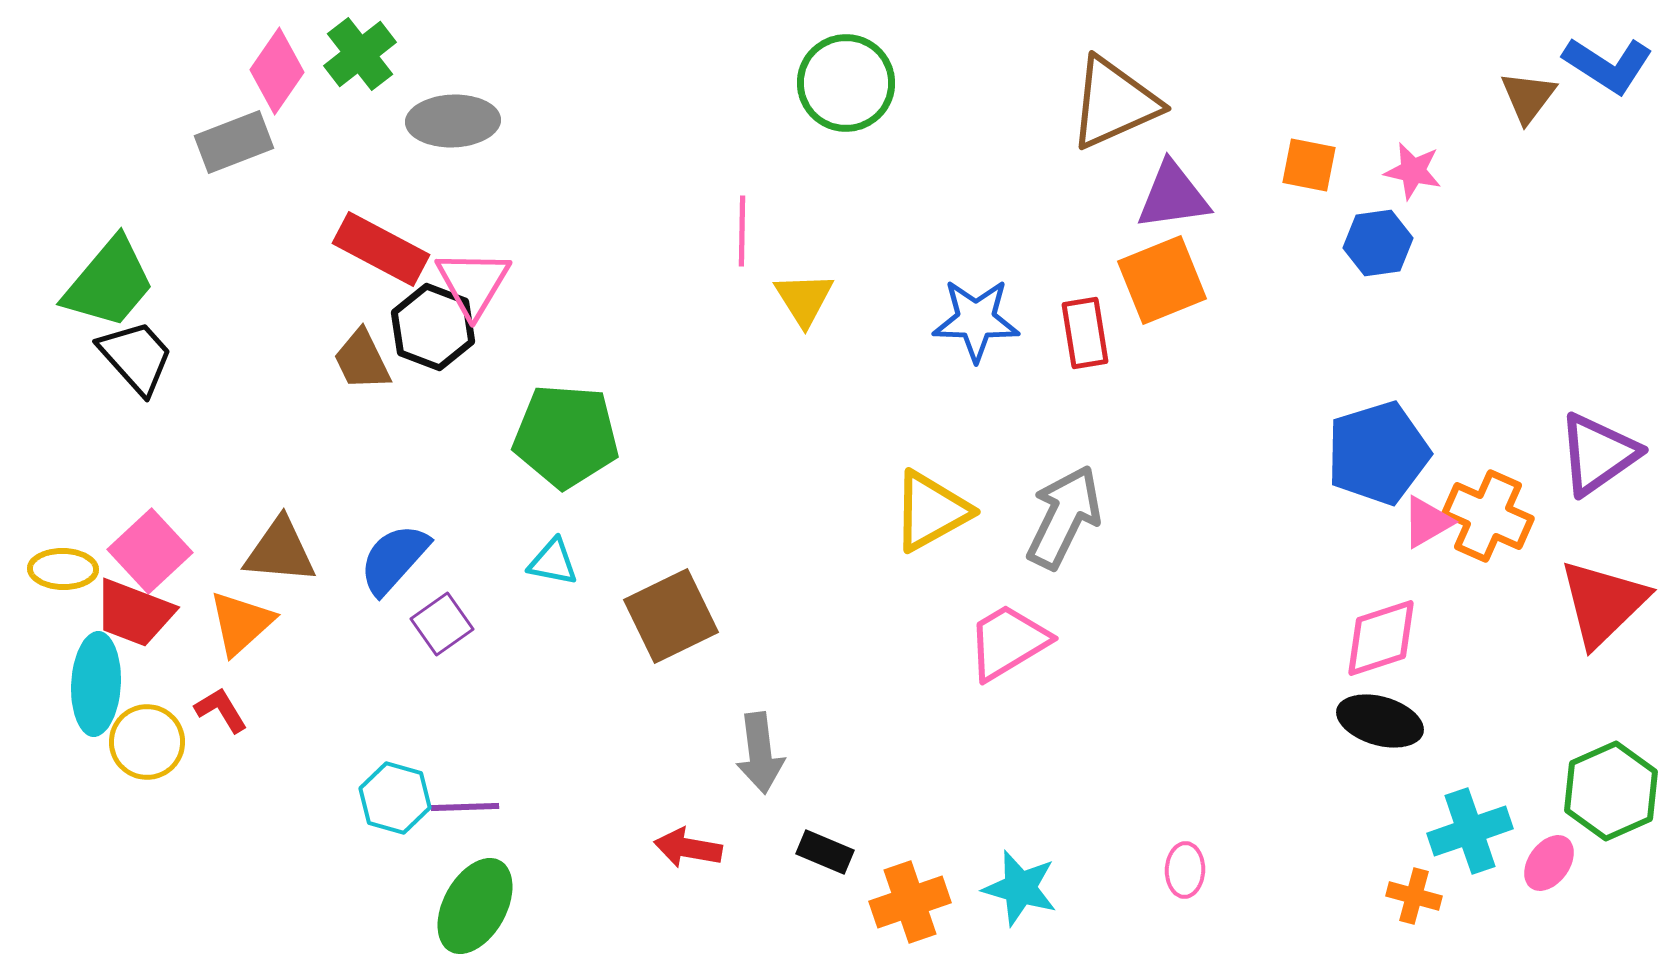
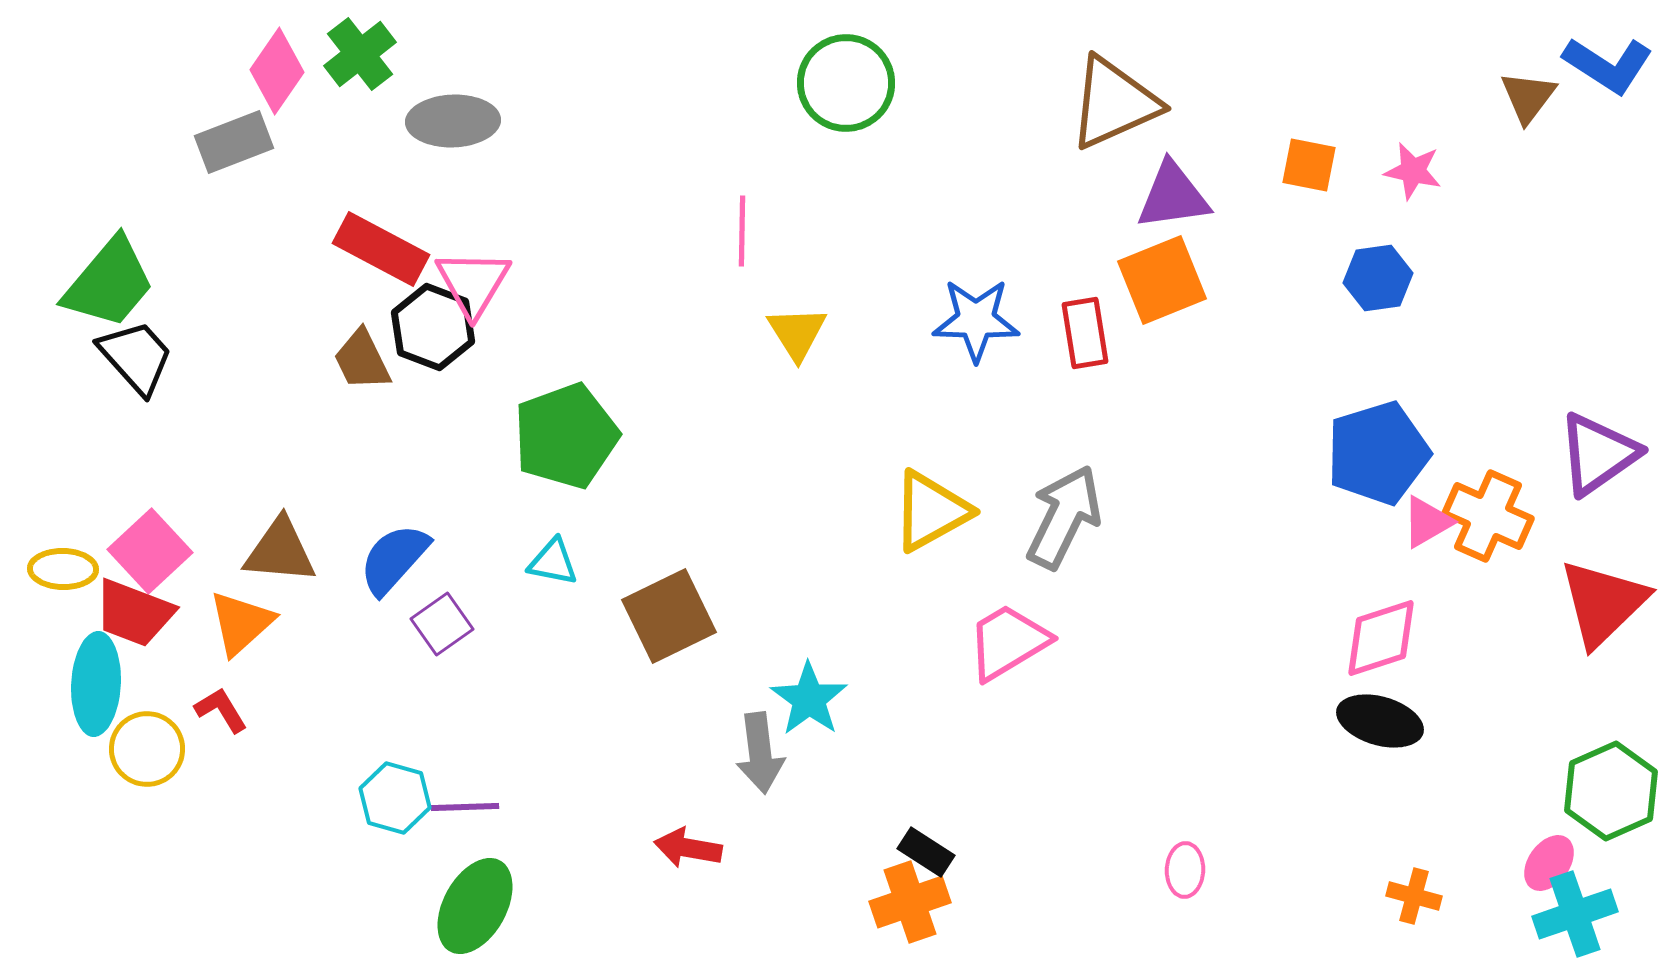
blue hexagon at (1378, 243): moved 35 px down
yellow triangle at (804, 299): moved 7 px left, 34 px down
green pentagon at (566, 436): rotated 24 degrees counterclockwise
brown square at (671, 616): moved 2 px left
yellow circle at (147, 742): moved 7 px down
cyan cross at (1470, 831): moved 105 px right, 83 px down
black rectangle at (825, 852): moved 101 px right; rotated 10 degrees clockwise
cyan star at (1020, 888): moved 211 px left, 189 px up; rotated 20 degrees clockwise
